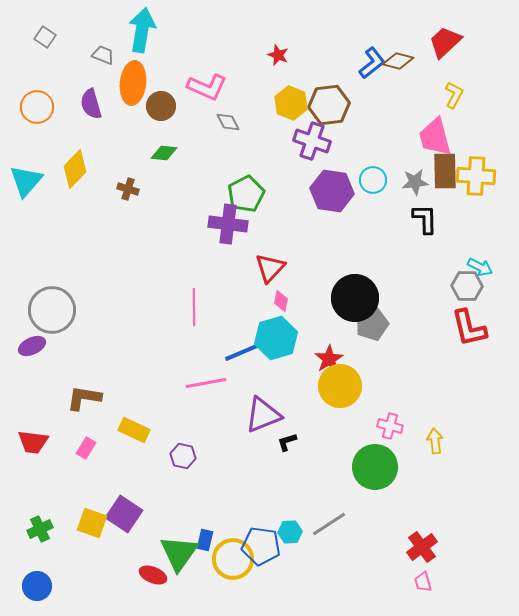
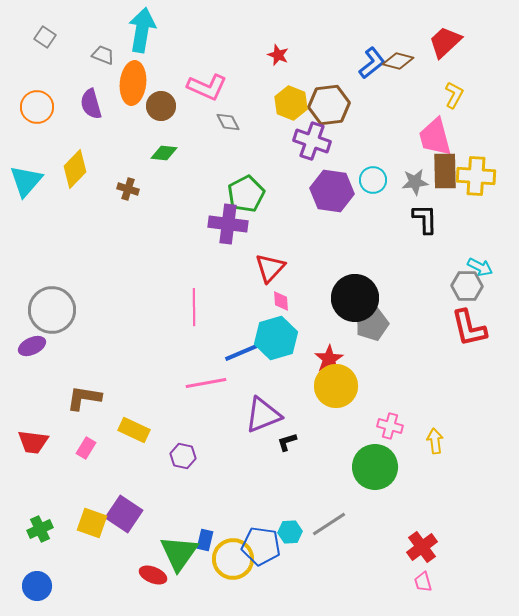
pink diamond at (281, 301): rotated 15 degrees counterclockwise
yellow circle at (340, 386): moved 4 px left
